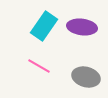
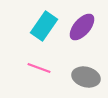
purple ellipse: rotated 56 degrees counterclockwise
pink line: moved 2 px down; rotated 10 degrees counterclockwise
